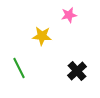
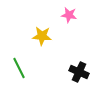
pink star: rotated 21 degrees clockwise
black cross: moved 2 px right, 1 px down; rotated 24 degrees counterclockwise
